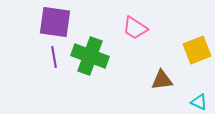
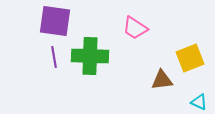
purple square: moved 1 px up
yellow square: moved 7 px left, 8 px down
green cross: rotated 18 degrees counterclockwise
